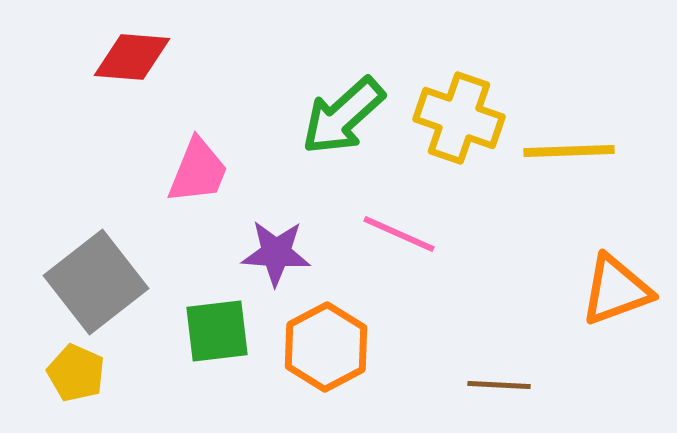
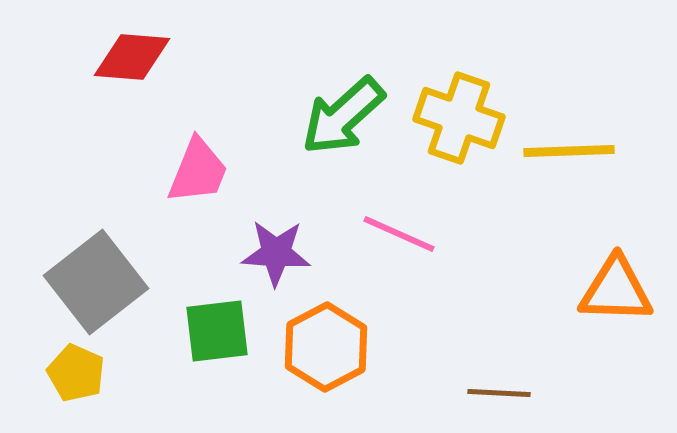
orange triangle: rotated 22 degrees clockwise
brown line: moved 8 px down
